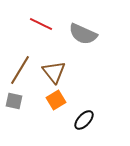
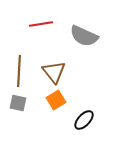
red line: rotated 35 degrees counterclockwise
gray semicircle: moved 1 px right, 2 px down
brown line: moved 1 px left, 1 px down; rotated 28 degrees counterclockwise
gray square: moved 4 px right, 2 px down
